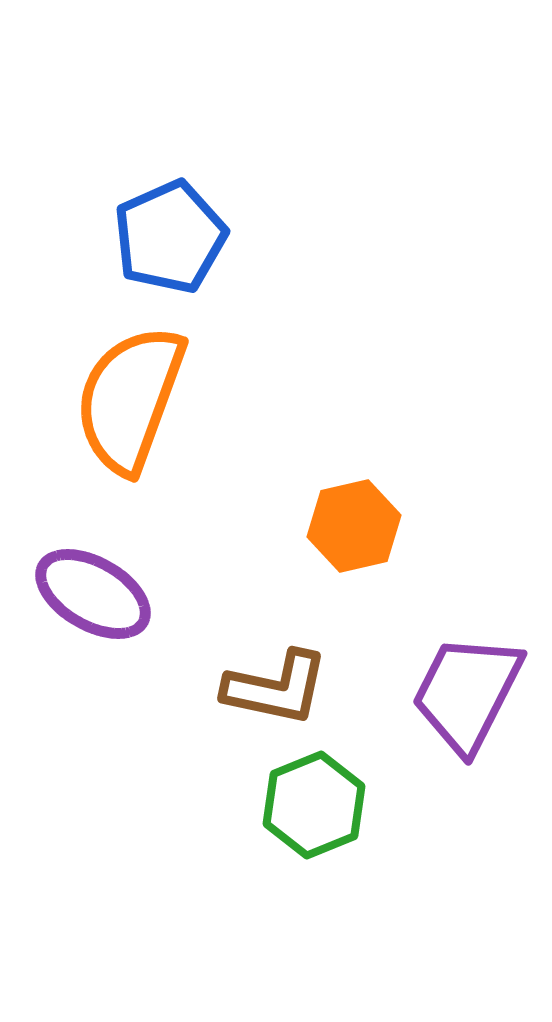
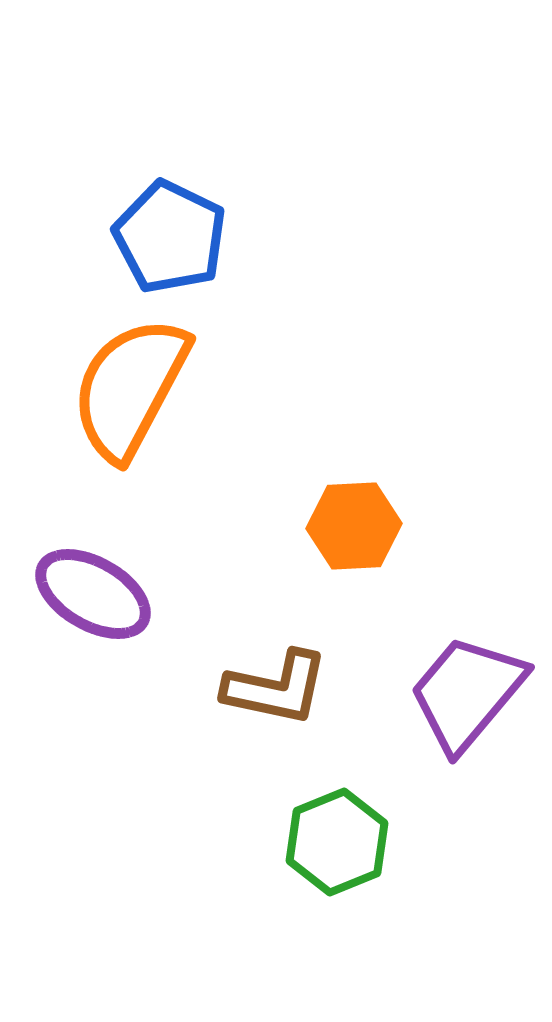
blue pentagon: rotated 22 degrees counterclockwise
orange semicircle: moved 11 px up; rotated 8 degrees clockwise
orange hexagon: rotated 10 degrees clockwise
purple trapezoid: rotated 13 degrees clockwise
green hexagon: moved 23 px right, 37 px down
